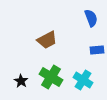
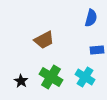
blue semicircle: rotated 36 degrees clockwise
brown trapezoid: moved 3 px left
cyan cross: moved 2 px right, 3 px up
